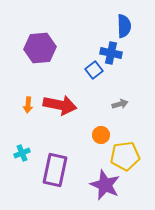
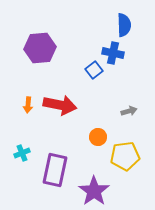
blue semicircle: moved 1 px up
blue cross: moved 2 px right
gray arrow: moved 9 px right, 7 px down
orange circle: moved 3 px left, 2 px down
purple star: moved 11 px left, 6 px down; rotated 12 degrees clockwise
